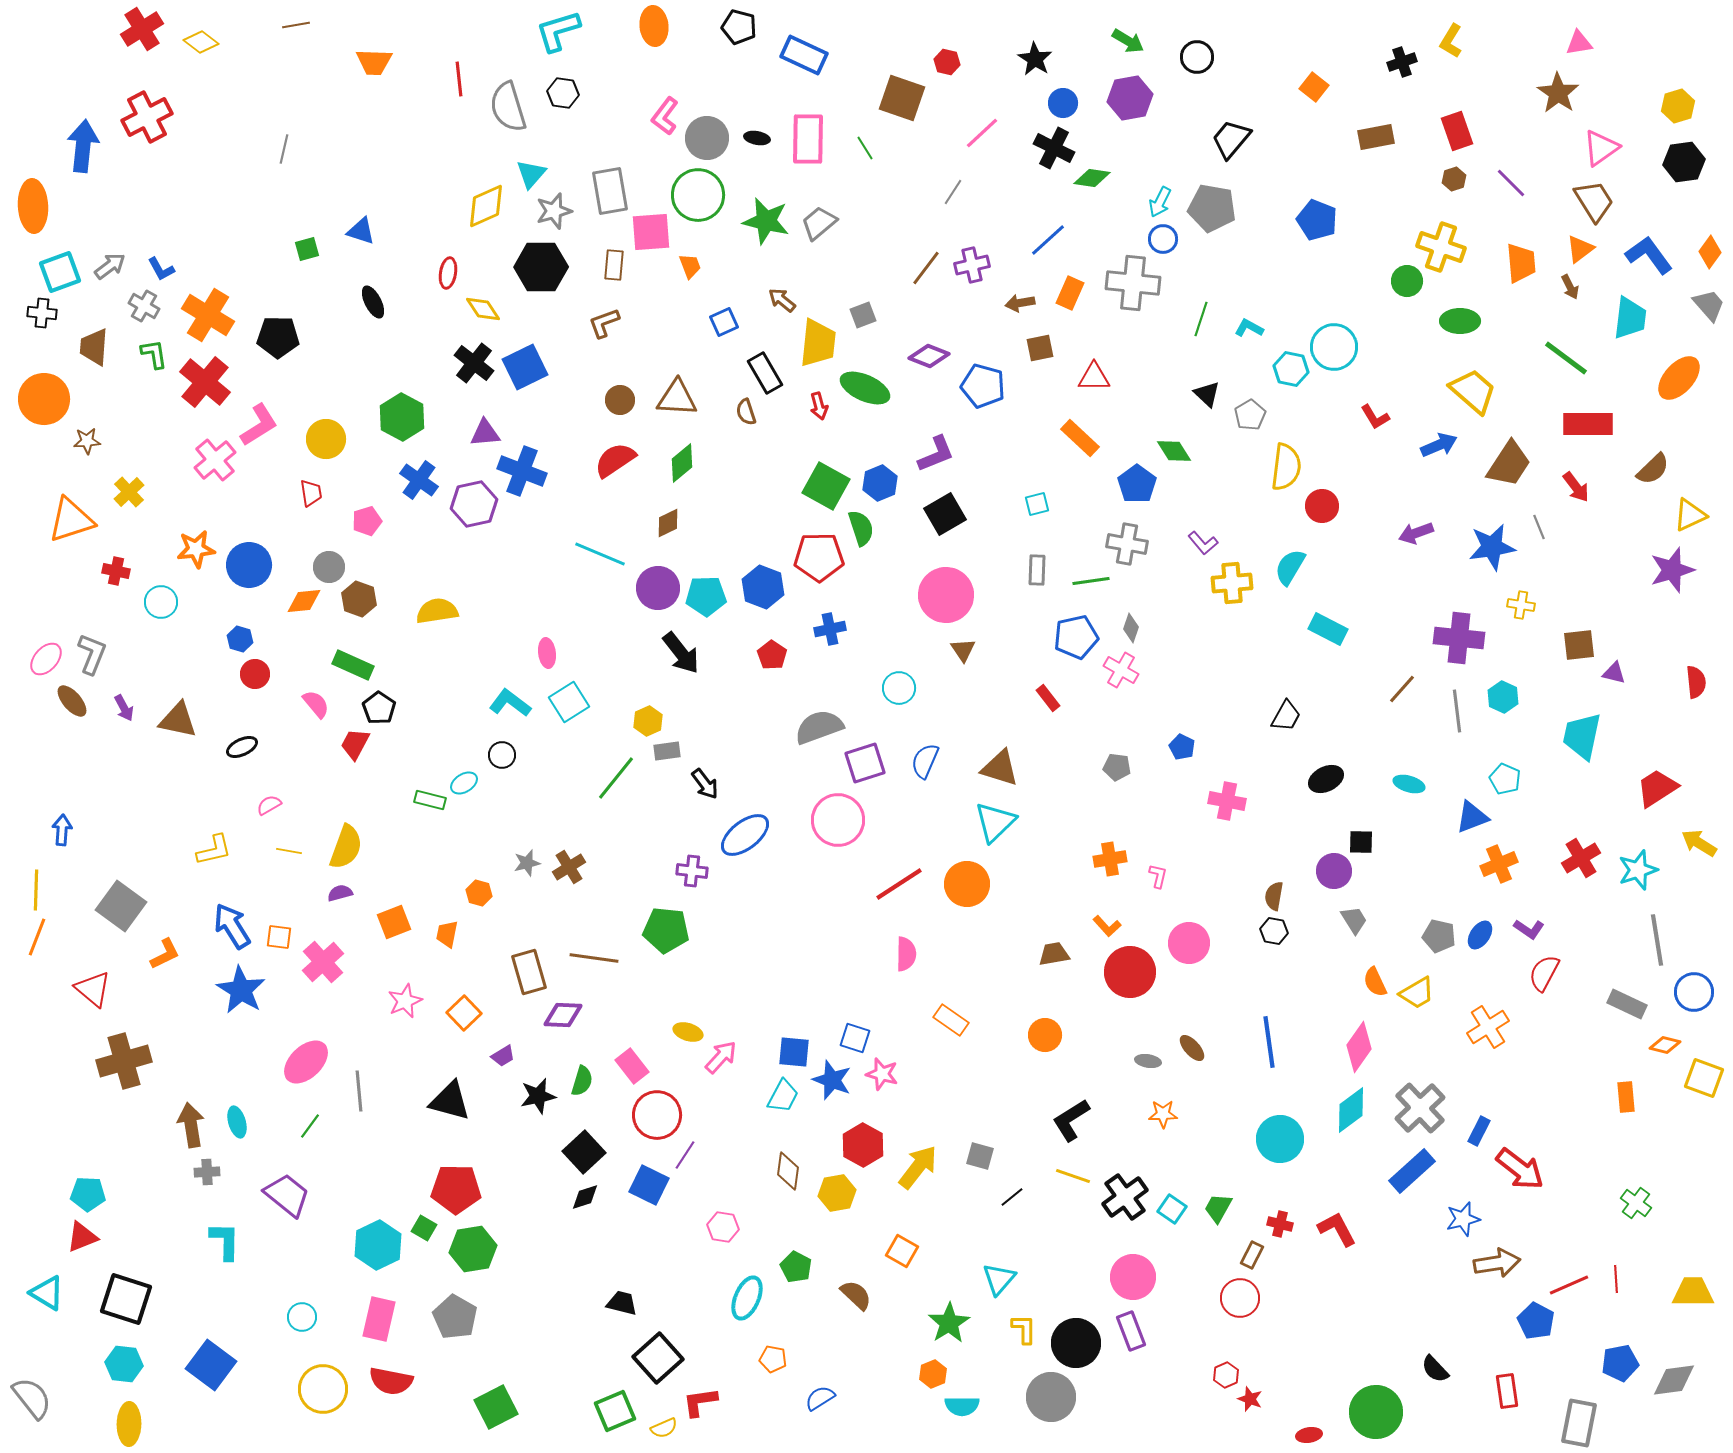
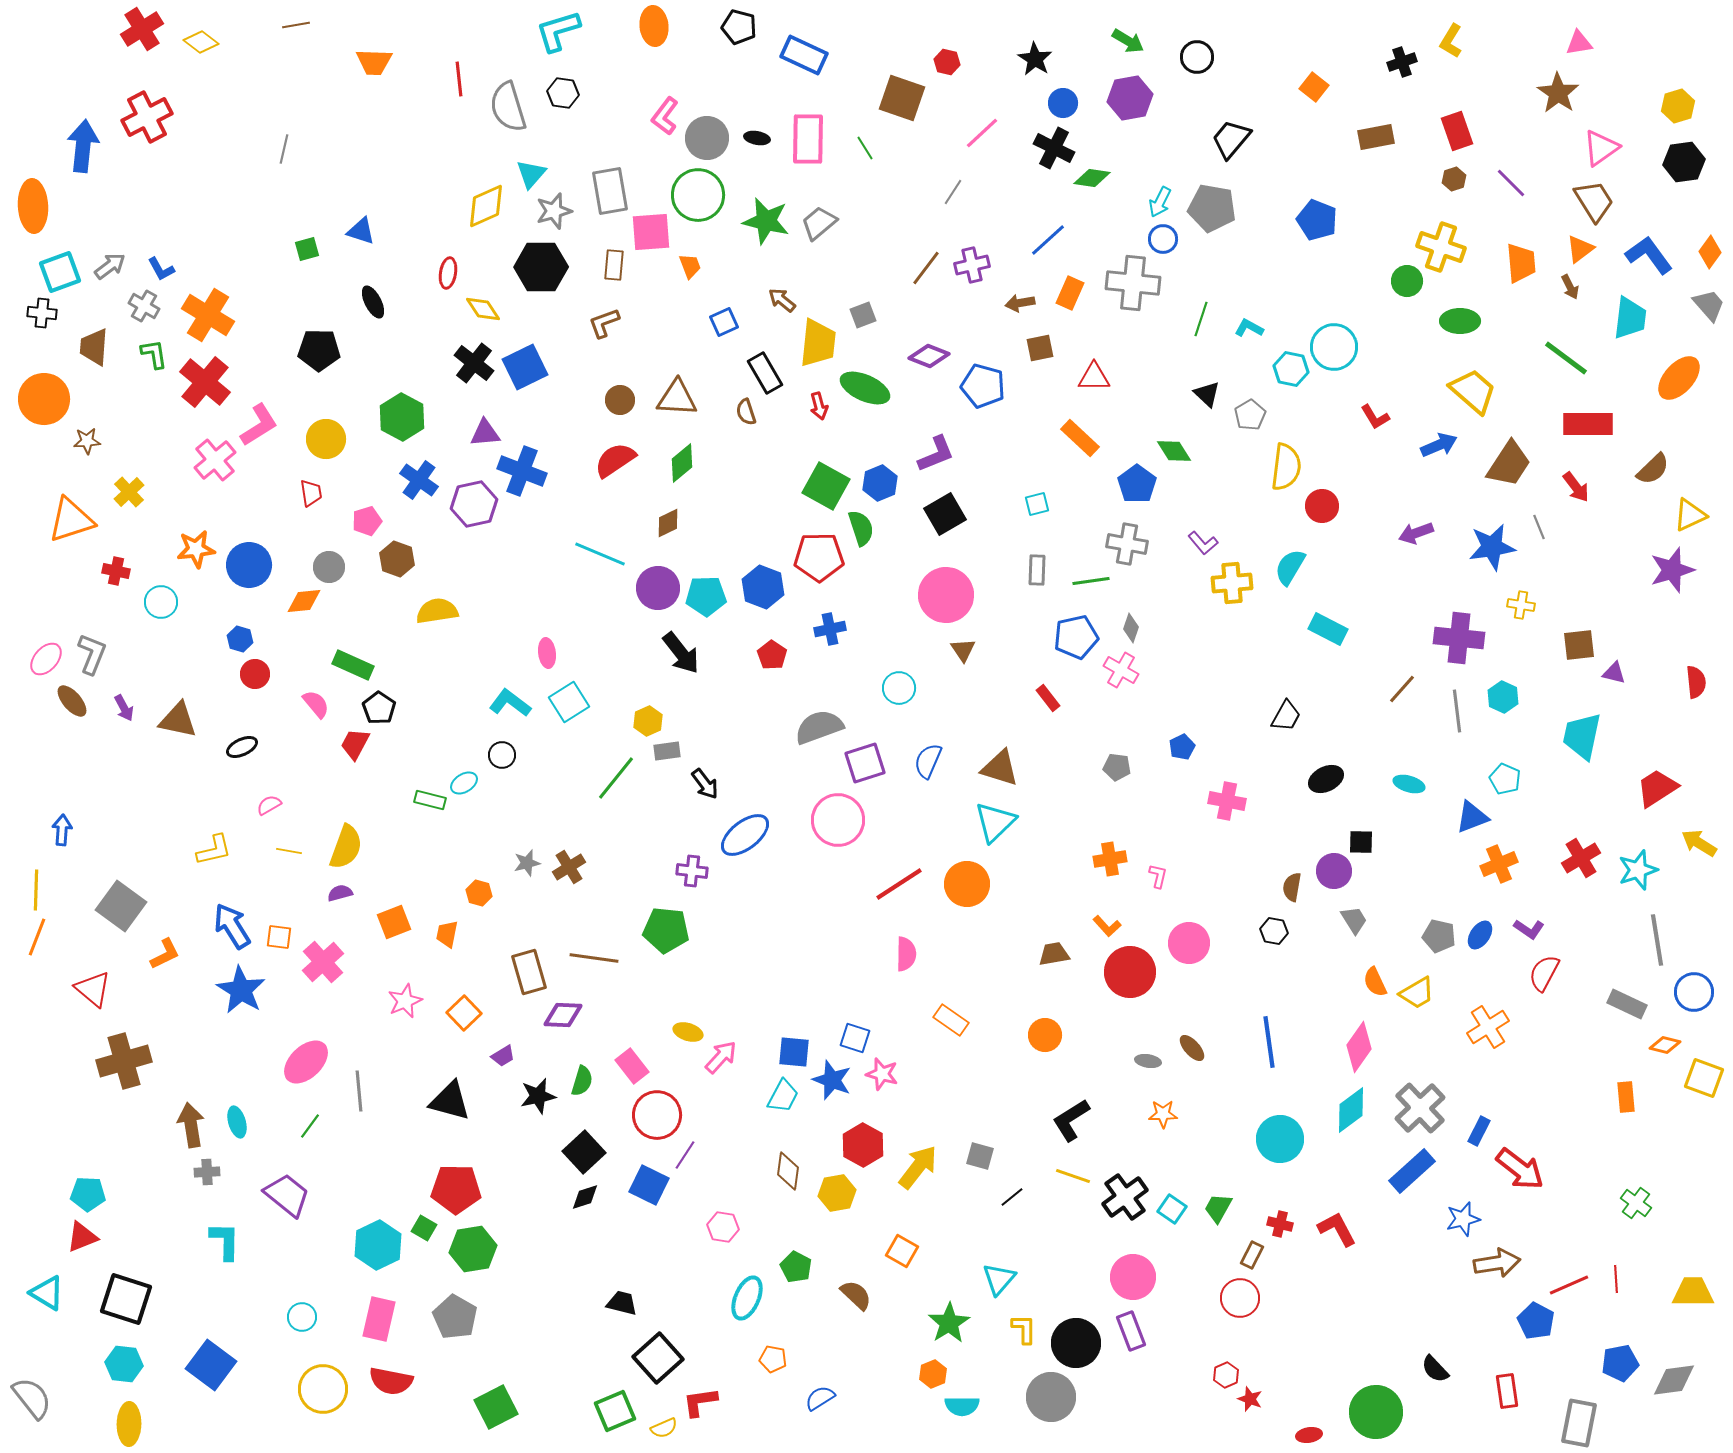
black pentagon at (278, 337): moved 41 px right, 13 px down
brown hexagon at (359, 599): moved 38 px right, 40 px up
blue pentagon at (1182, 747): rotated 20 degrees clockwise
blue semicircle at (925, 761): moved 3 px right
brown semicircle at (1274, 896): moved 18 px right, 9 px up
